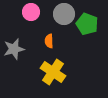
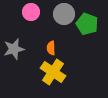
orange semicircle: moved 2 px right, 7 px down
